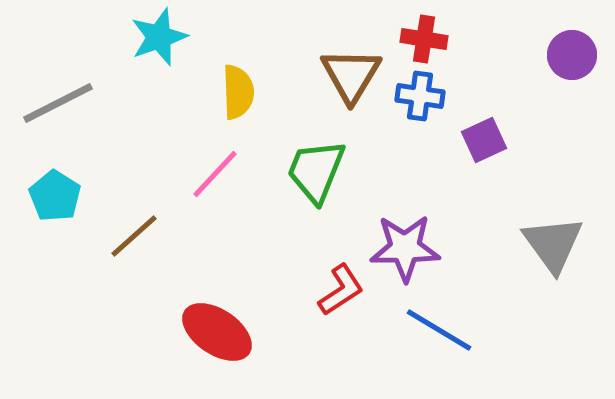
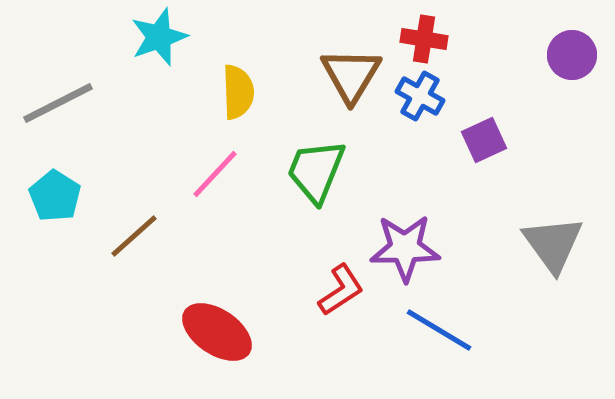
blue cross: rotated 21 degrees clockwise
